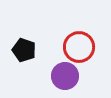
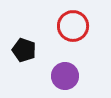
red circle: moved 6 px left, 21 px up
